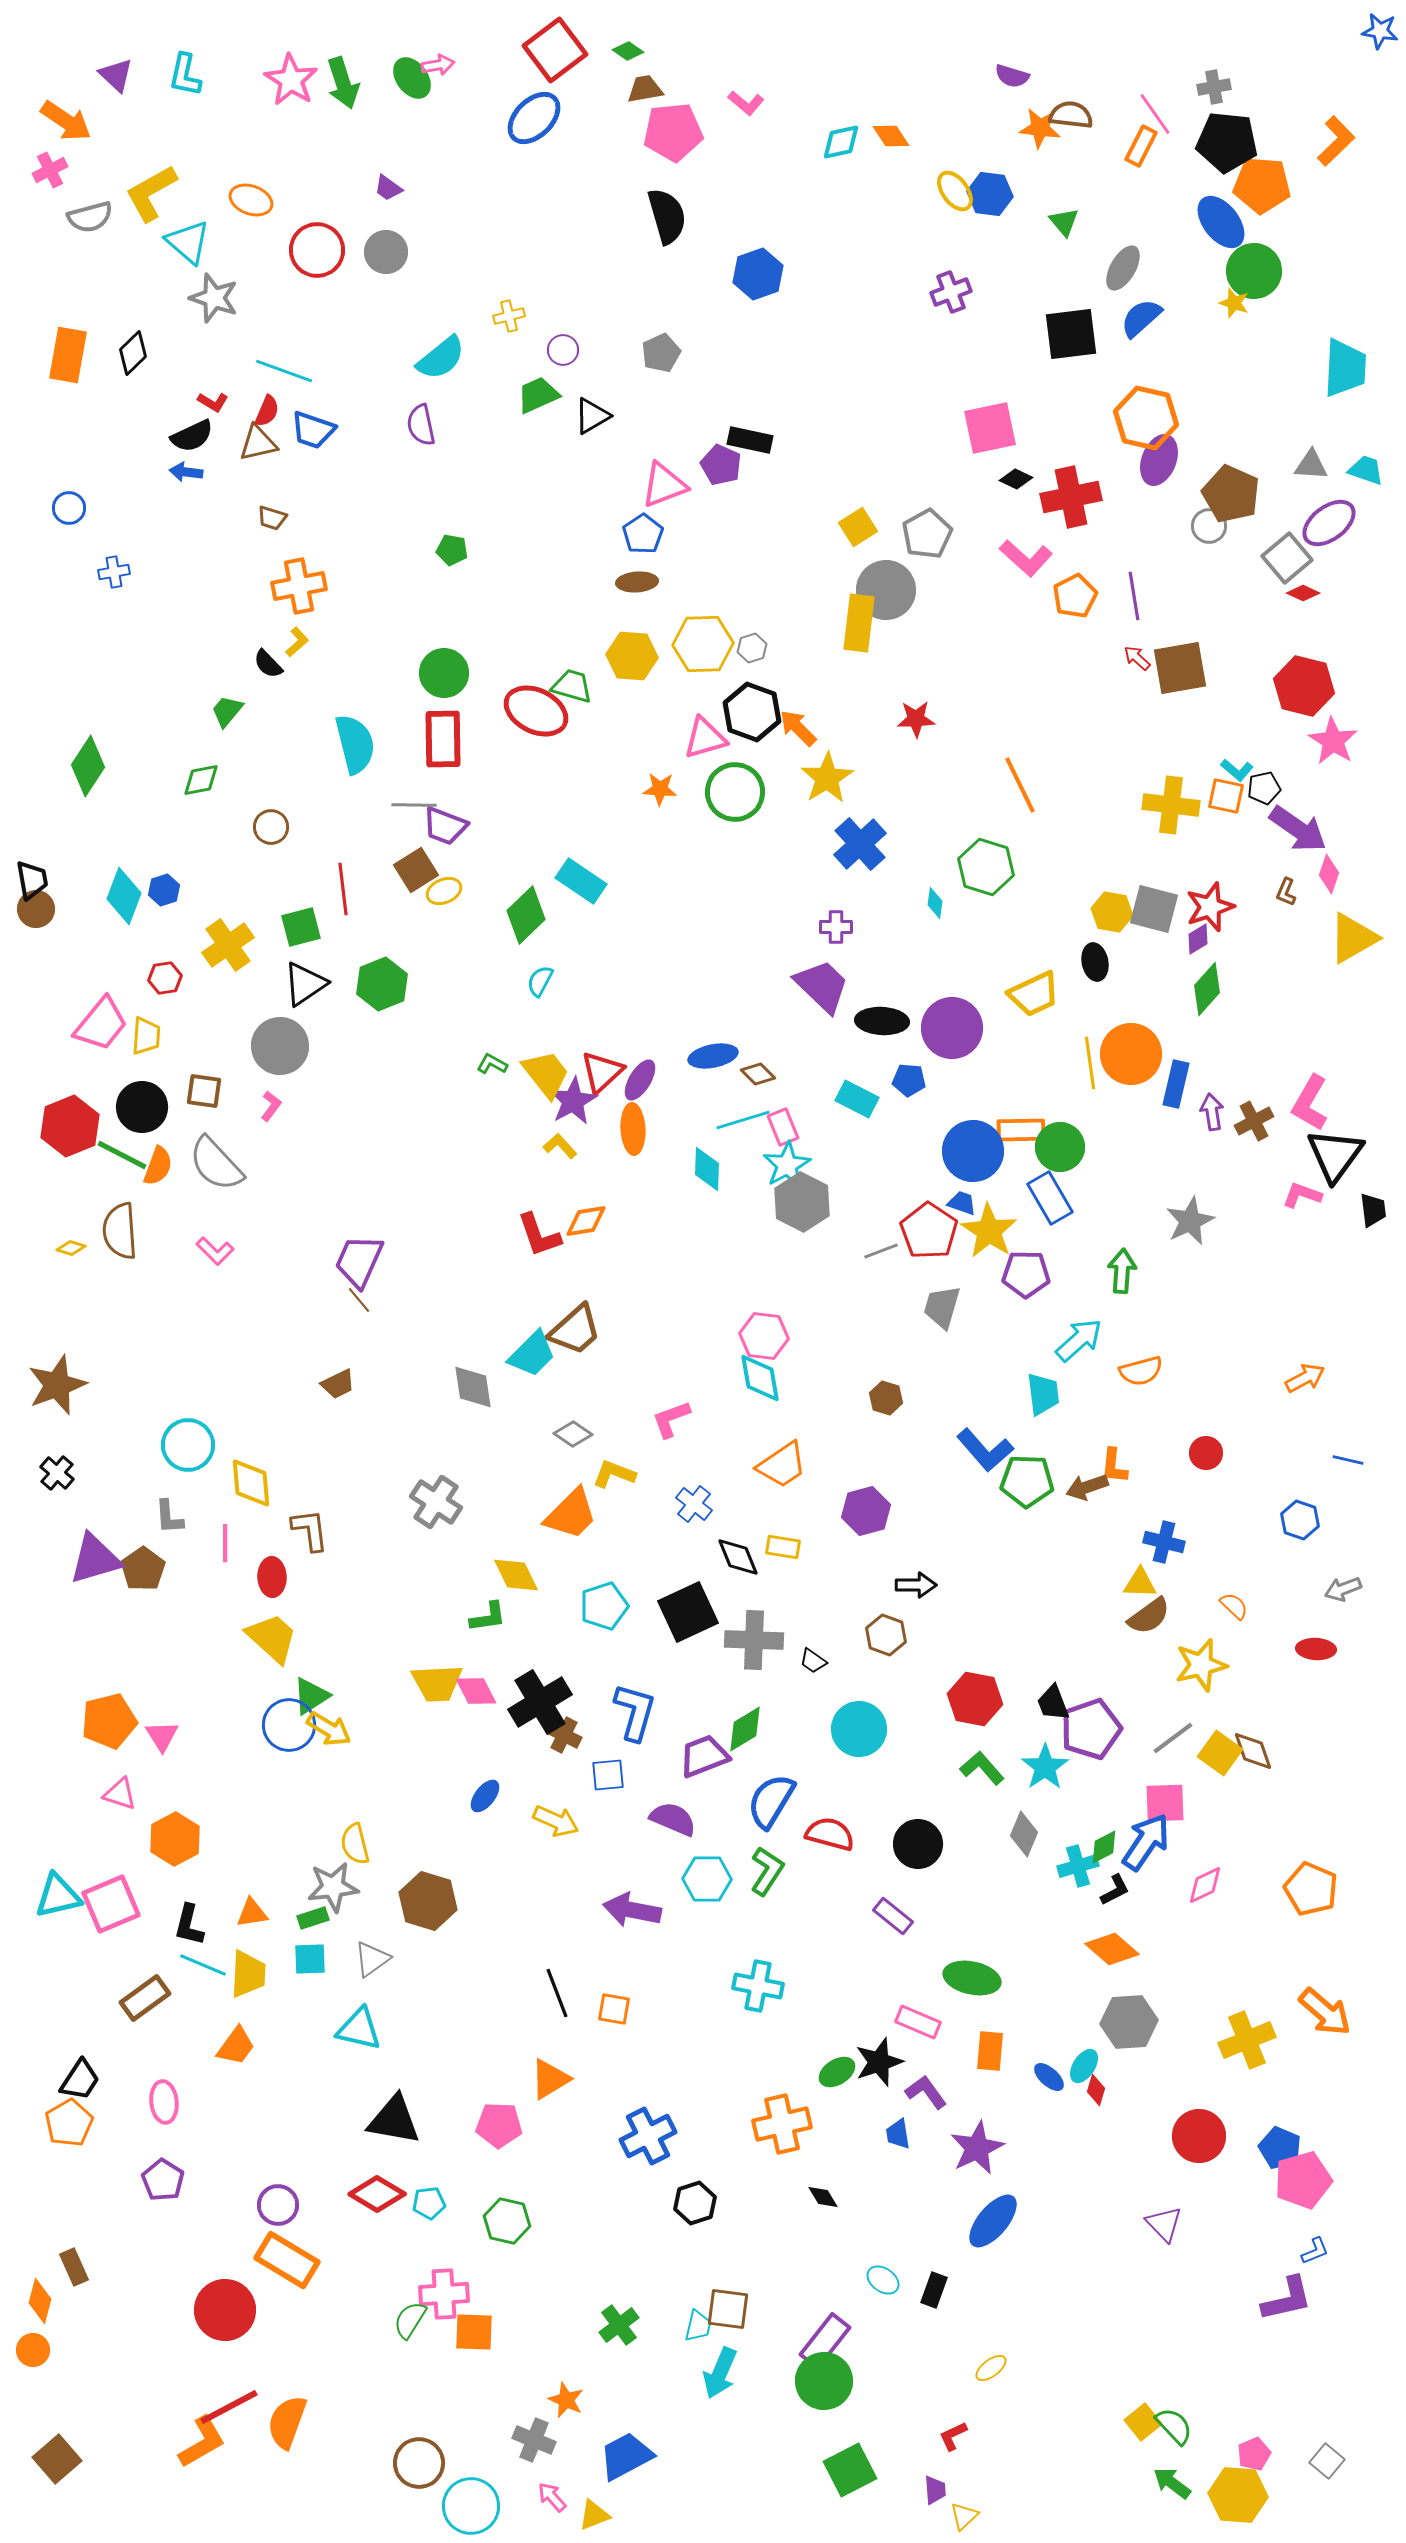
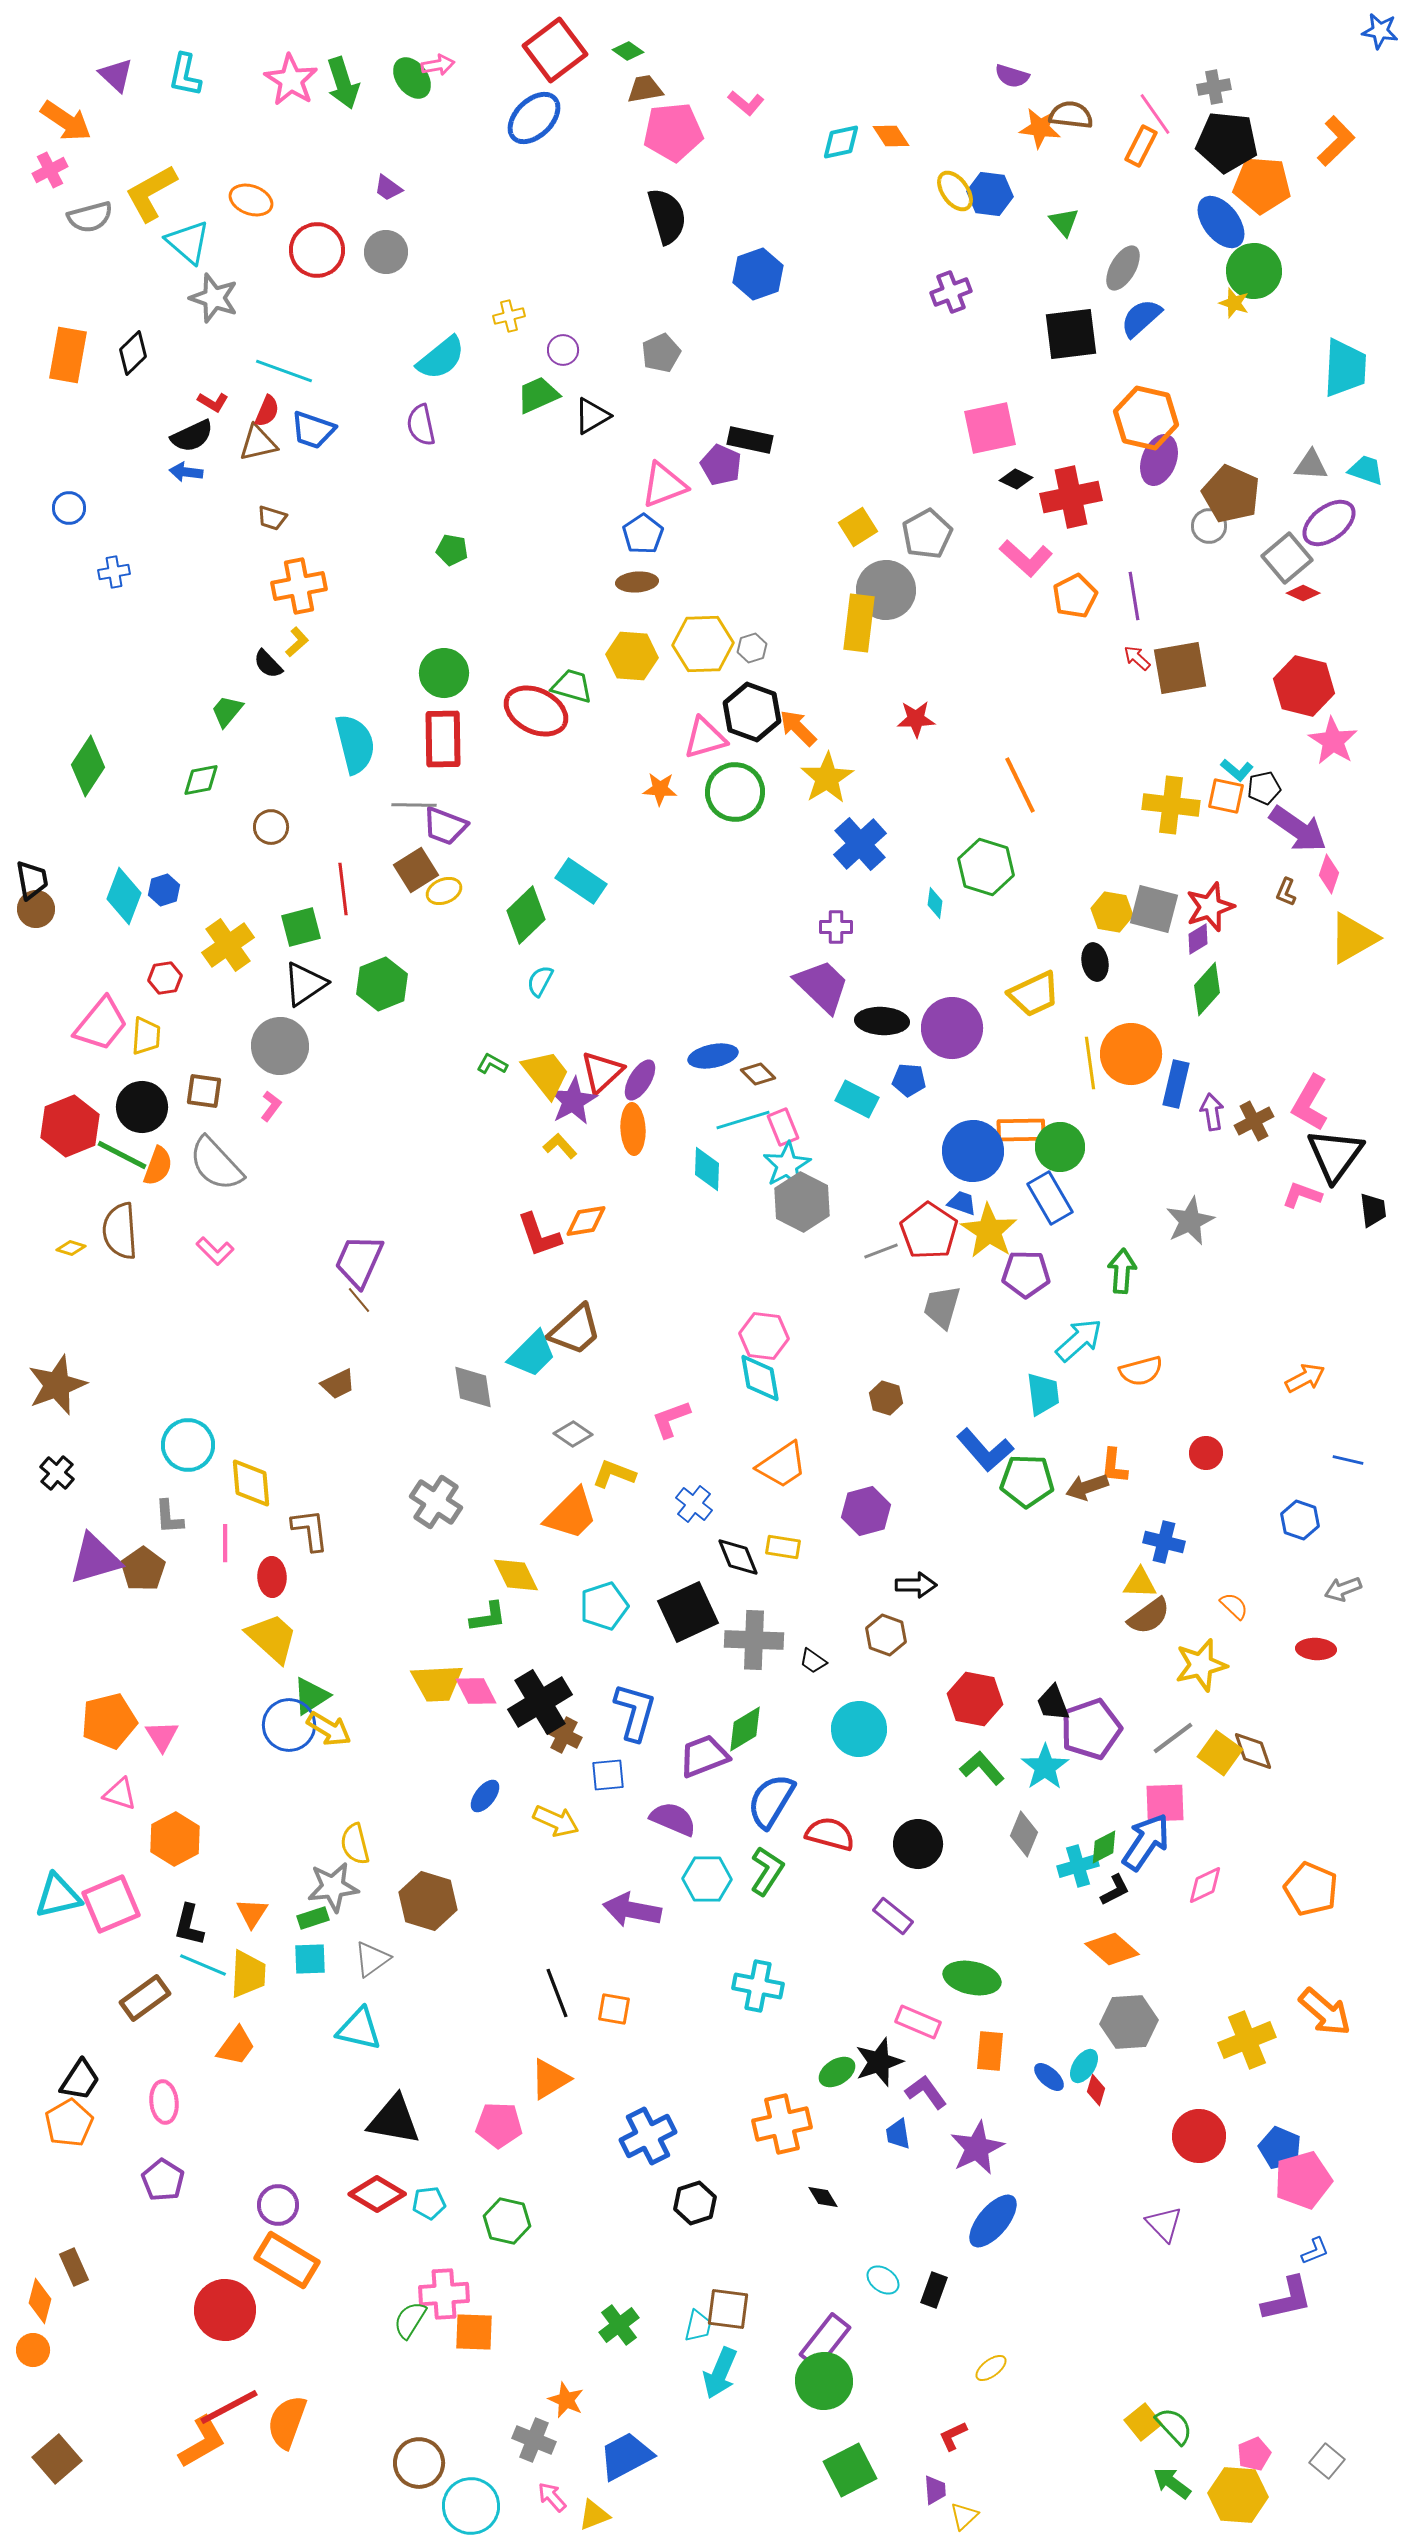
orange triangle at (252, 1913): rotated 48 degrees counterclockwise
